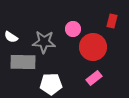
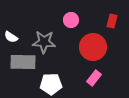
pink circle: moved 2 px left, 9 px up
pink rectangle: rotated 14 degrees counterclockwise
